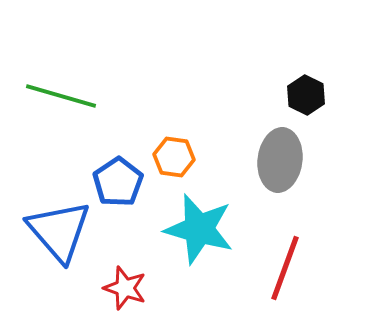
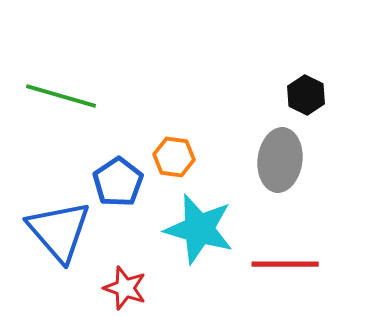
red line: moved 4 px up; rotated 70 degrees clockwise
